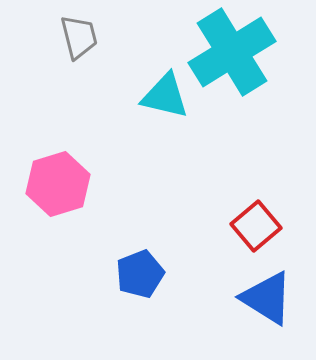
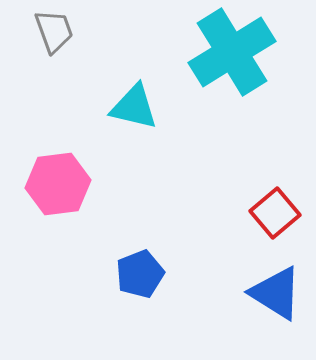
gray trapezoid: moved 25 px left, 6 px up; rotated 6 degrees counterclockwise
cyan triangle: moved 31 px left, 11 px down
pink hexagon: rotated 10 degrees clockwise
red square: moved 19 px right, 13 px up
blue triangle: moved 9 px right, 5 px up
